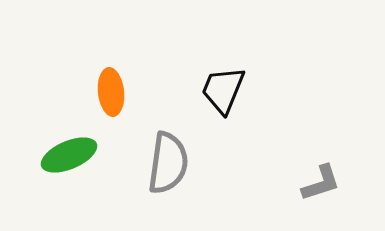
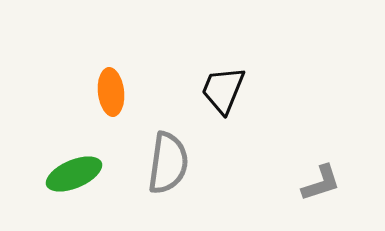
green ellipse: moved 5 px right, 19 px down
